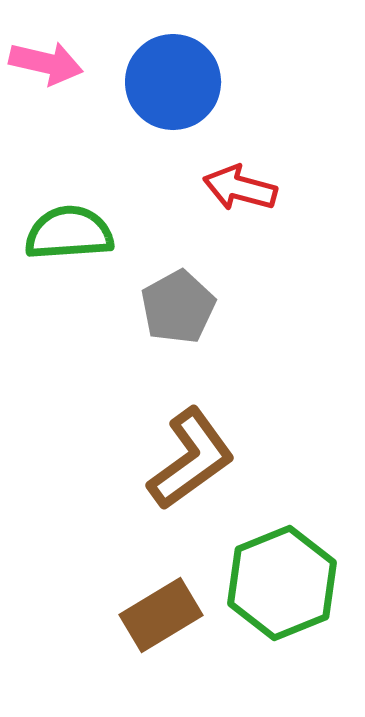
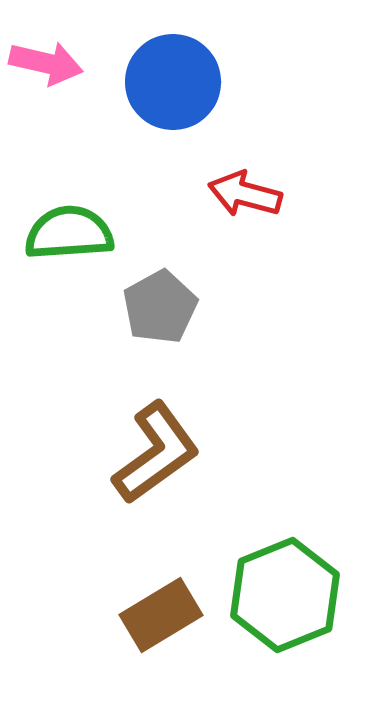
red arrow: moved 5 px right, 6 px down
gray pentagon: moved 18 px left
brown L-shape: moved 35 px left, 6 px up
green hexagon: moved 3 px right, 12 px down
